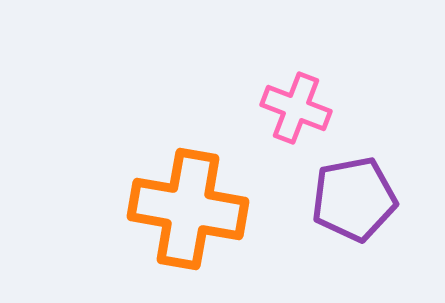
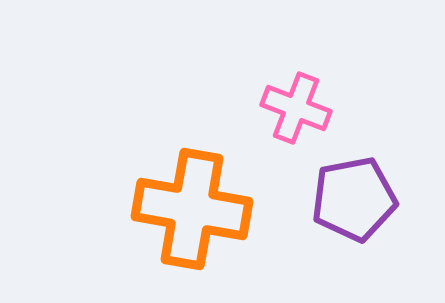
orange cross: moved 4 px right
